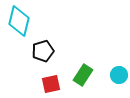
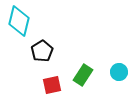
black pentagon: moved 1 px left; rotated 15 degrees counterclockwise
cyan circle: moved 3 px up
red square: moved 1 px right, 1 px down
